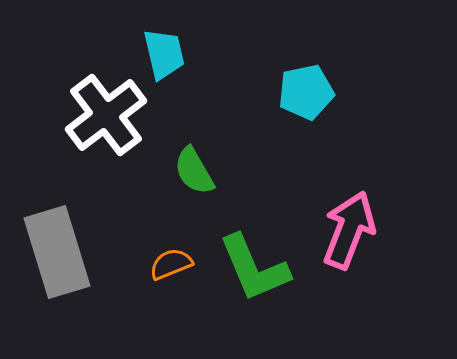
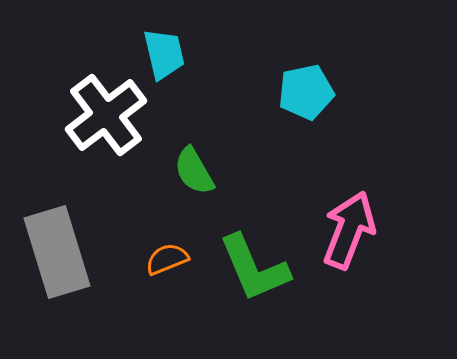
orange semicircle: moved 4 px left, 5 px up
